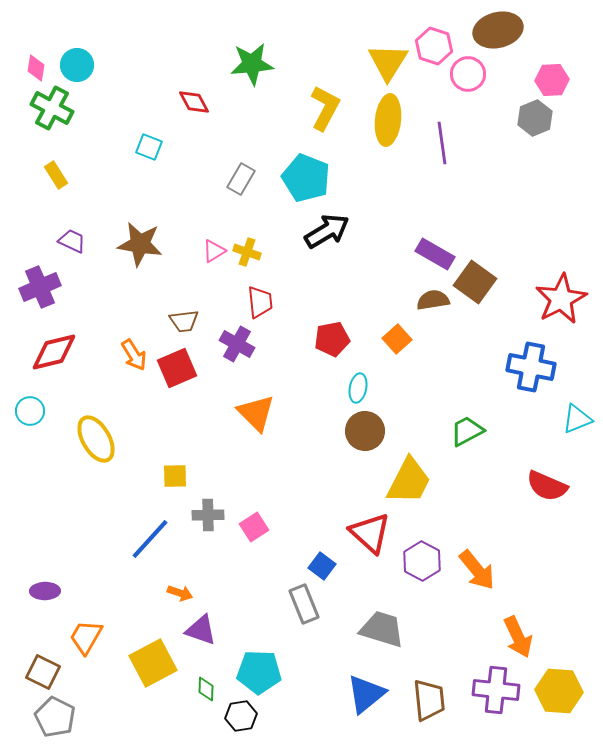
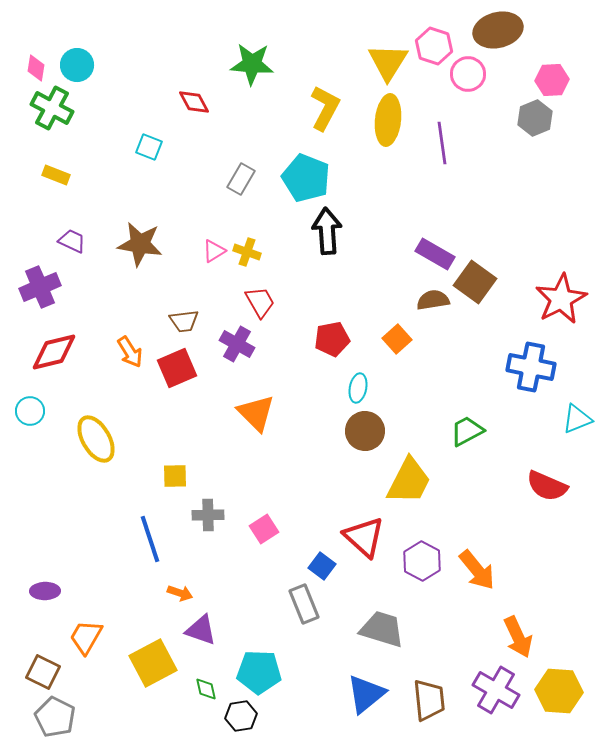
green star at (252, 64): rotated 9 degrees clockwise
yellow rectangle at (56, 175): rotated 36 degrees counterclockwise
black arrow at (327, 231): rotated 63 degrees counterclockwise
red trapezoid at (260, 302): rotated 24 degrees counterclockwise
orange arrow at (134, 355): moved 4 px left, 3 px up
pink square at (254, 527): moved 10 px right, 2 px down
red triangle at (370, 533): moved 6 px left, 4 px down
blue line at (150, 539): rotated 60 degrees counterclockwise
green diamond at (206, 689): rotated 15 degrees counterclockwise
purple cross at (496, 690): rotated 24 degrees clockwise
